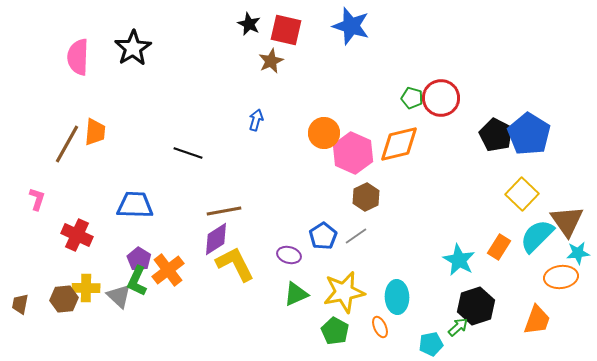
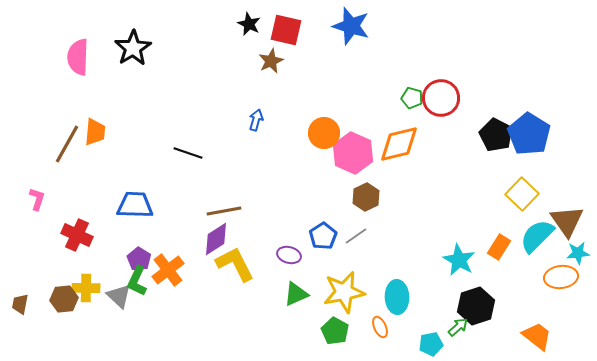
orange trapezoid at (537, 320): moved 16 px down; rotated 72 degrees counterclockwise
